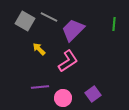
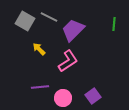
purple square: moved 2 px down
